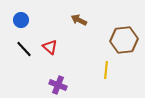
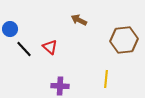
blue circle: moved 11 px left, 9 px down
yellow line: moved 9 px down
purple cross: moved 2 px right, 1 px down; rotated 18 degrees counterclockwise
